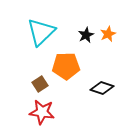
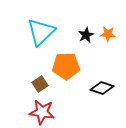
orange star: rotated 28 degrees clockwise
